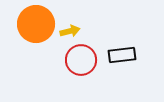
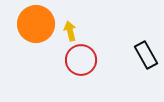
yellow arrow: rotated 90 degrees counterclockwise
black rectangle: moved 24 px right; rotated 68 degrees clockwise
